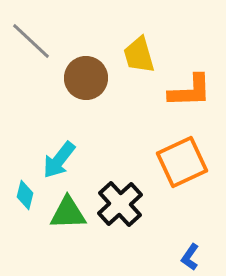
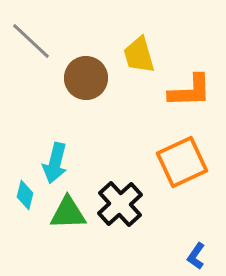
cyan arrow: moved 4 px left, 3 px down; rotated 24 degrees counterclockwise
blue L-shape: moved 6 px right, 1 px up
